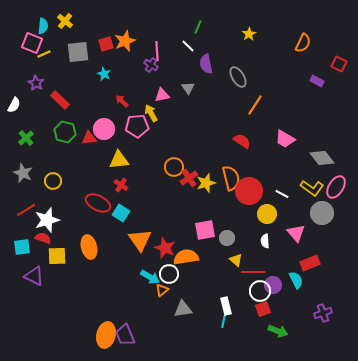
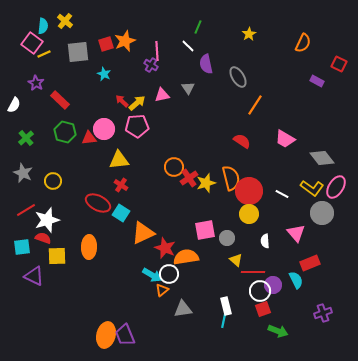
pink square at (32, 43): rotated 15 degrees clockwise
yellow arrow at (151, 113): moved 14 px left, 10 px up; rotated 78 degrees clockwise
yellow circle at (267, 214): moved 18 px left
orange triangle at (140, 240): moved 3 px right, 7 px up; rotated 40 degrees clockwise
orange ellipse at (89, 247): rotated 15 degrees clockwise
cyan arrow at (150, 277): moved 2 px right, 2 px up
